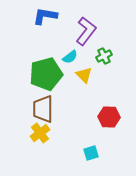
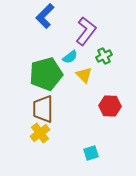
blue L-shape: rotated 55 degrees counterclockwise
red hexagon: moved 1 px right, 11 px up
